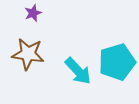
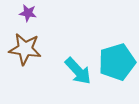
purple star: moved 5 px left; rotated 30 degrees clockwise
brown star: moved 3 px left, 5 px up
